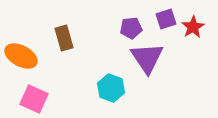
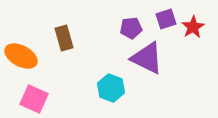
purple triangle: rotated 30 degrees counterclockwise
